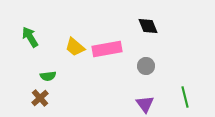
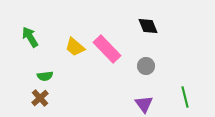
pink rectangle: rotated 56 degrees clockwise
green semicircle: moved 3 px left
purple triangle: moved 1 px left
